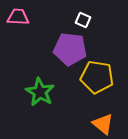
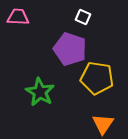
white square: moved 3 px up
purple pentagon: rotated 12 degrees clockwise
yellow pentagon: moved 1 px down
orange triangle: rotated 25 degrees clockwise
